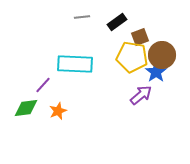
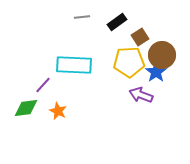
brown square: rotated 12 degrees counterclockwise
yellow pentagon: moved 3 px left, 5 px down; rotated 12 degrees counterclockwise
cyan rectangle: moved 1 px left, 1 px down
purple arrow: rotated 120 degrees counterclockwise
orange star: rotated 24 degrees counterclockwise
